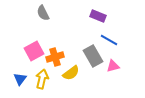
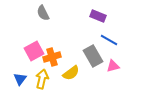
orange cross: moved 3 px left
